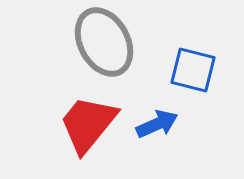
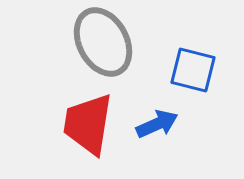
gray ellipse: moved 1 px left
red trapezoid: rotated 30 degrees counterclockwise
